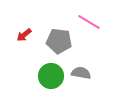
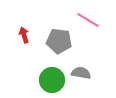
pink line: moved 1 px left, 2 px up
red arrow: rotated 112 degrees clockwise
green circle: moved 1 px right, 4 px down
